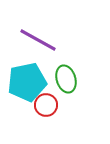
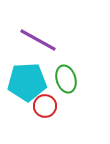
cyan pentagon: rotated 9 degrees clockwise
red circle: moved 1 px left, 1 px down
